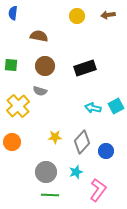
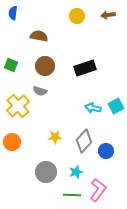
green square: rotated 16 degrees clockwise
gray diamond: moved 2 px right, 1 px up
green line: moved 22 px right
